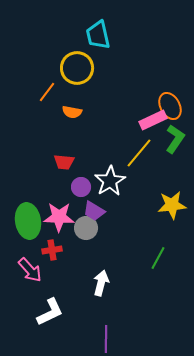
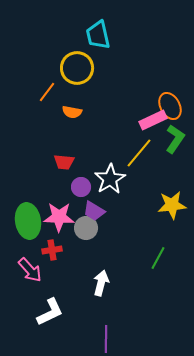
white star: moved 2 px up
